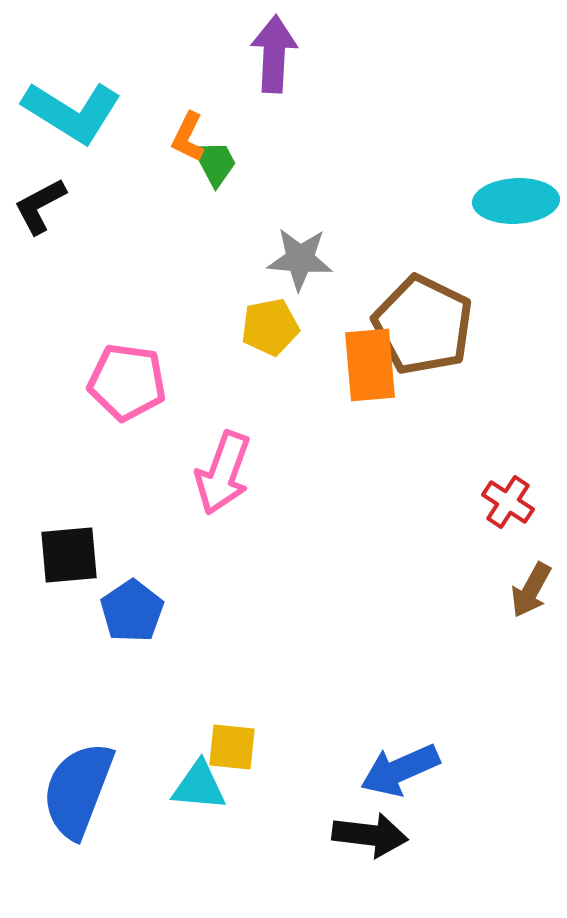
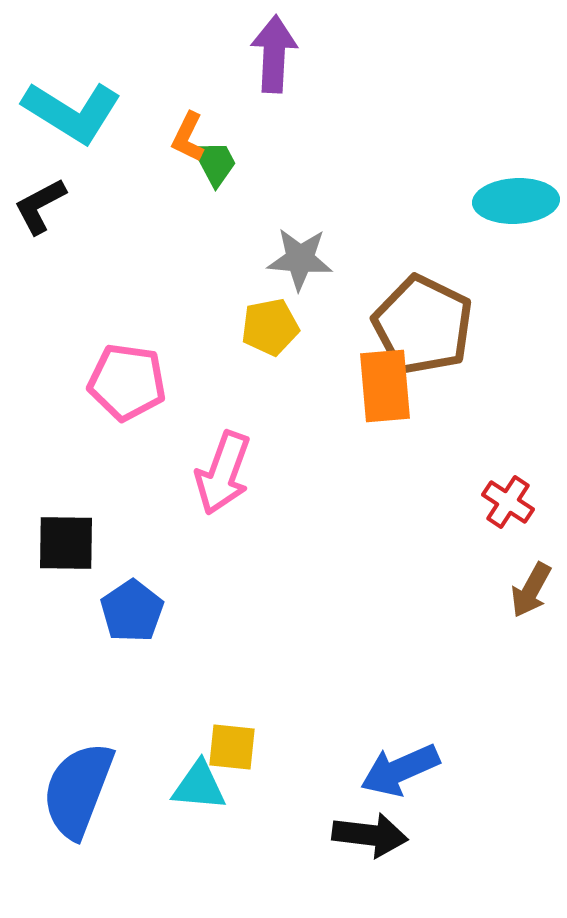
orange rectangle: moved 15 px right, 21 px down
black square: moved 3 px left, 12 px up; rotated 6 degrees clockwise
